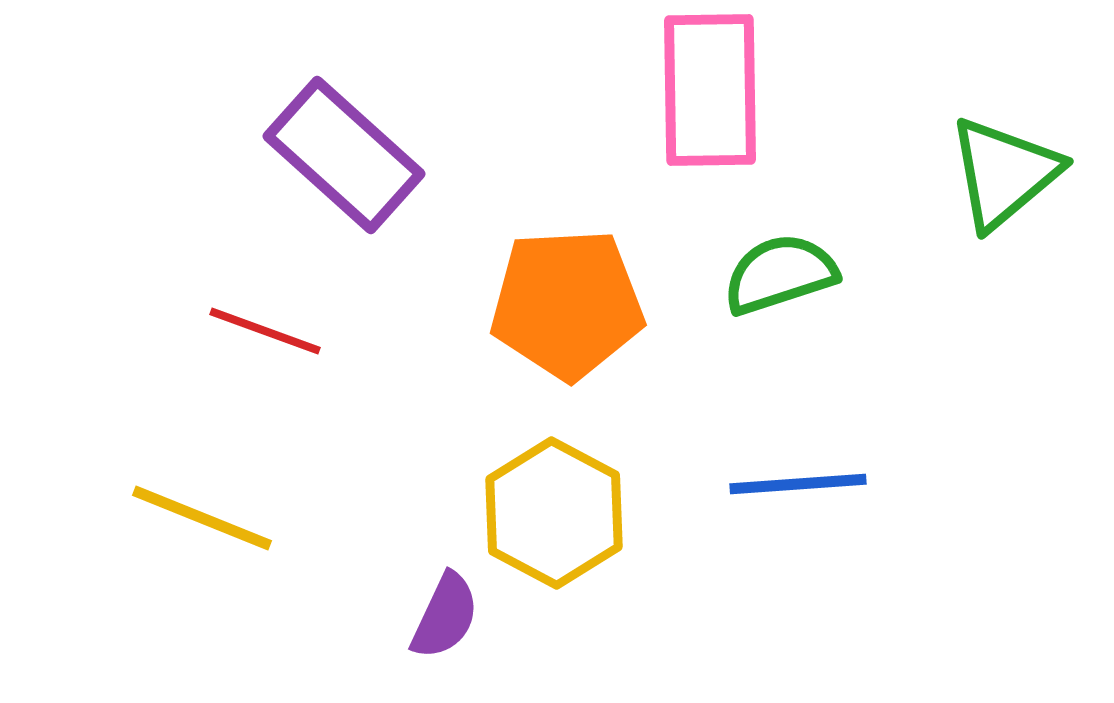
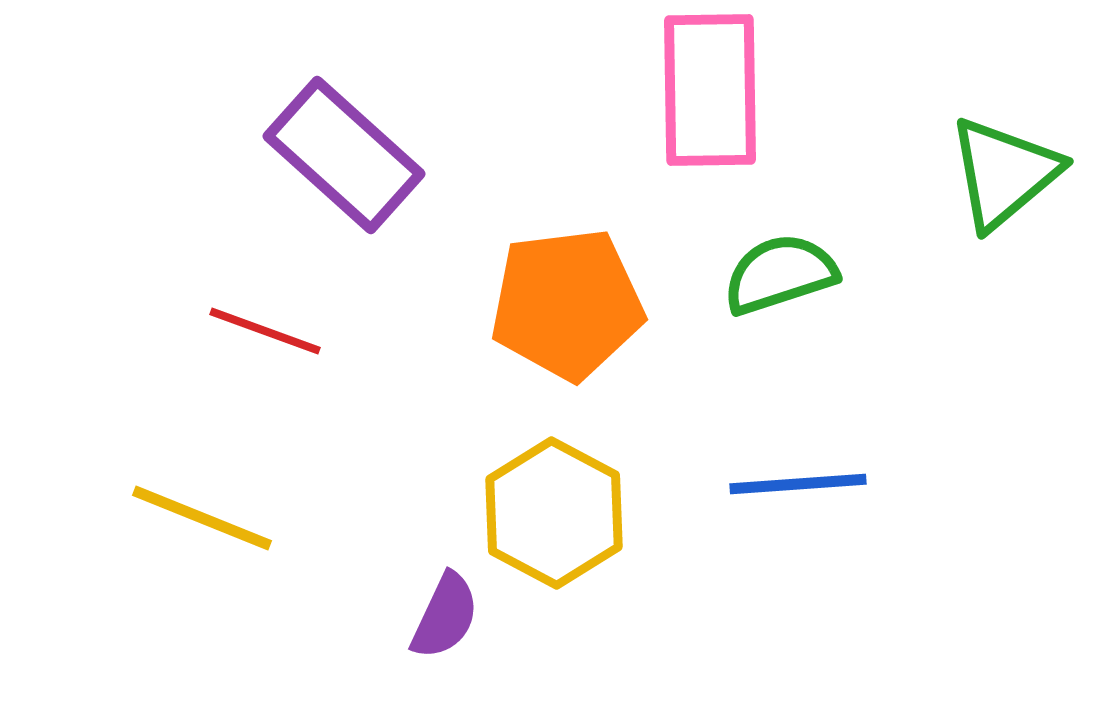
orange pentagon: rotated 4 degrees counterclockwise
